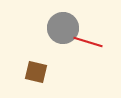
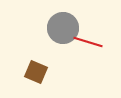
brown square: rotated 10 degrees clockwise
